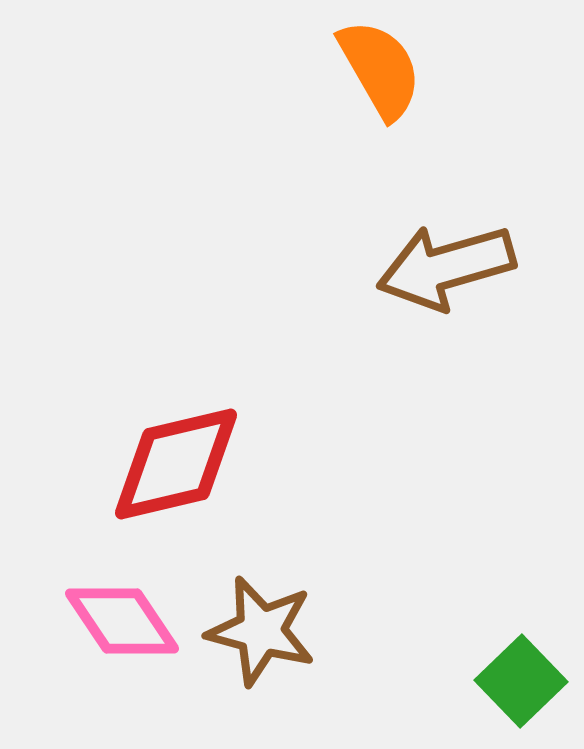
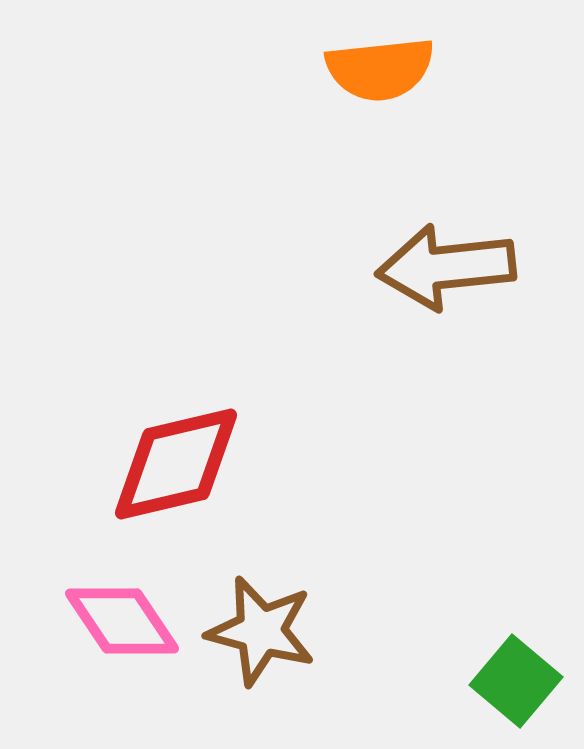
orange semicircle: rotated 114 degrees clockwise
brown arrow: rotated 10 degrees clockwise
green square: moved 5 px left; rotated 6 degrees counterclockwise
